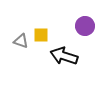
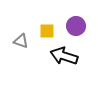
purple circle: moved 9 px left
yellow square: moved 6 px right, 4 px up
